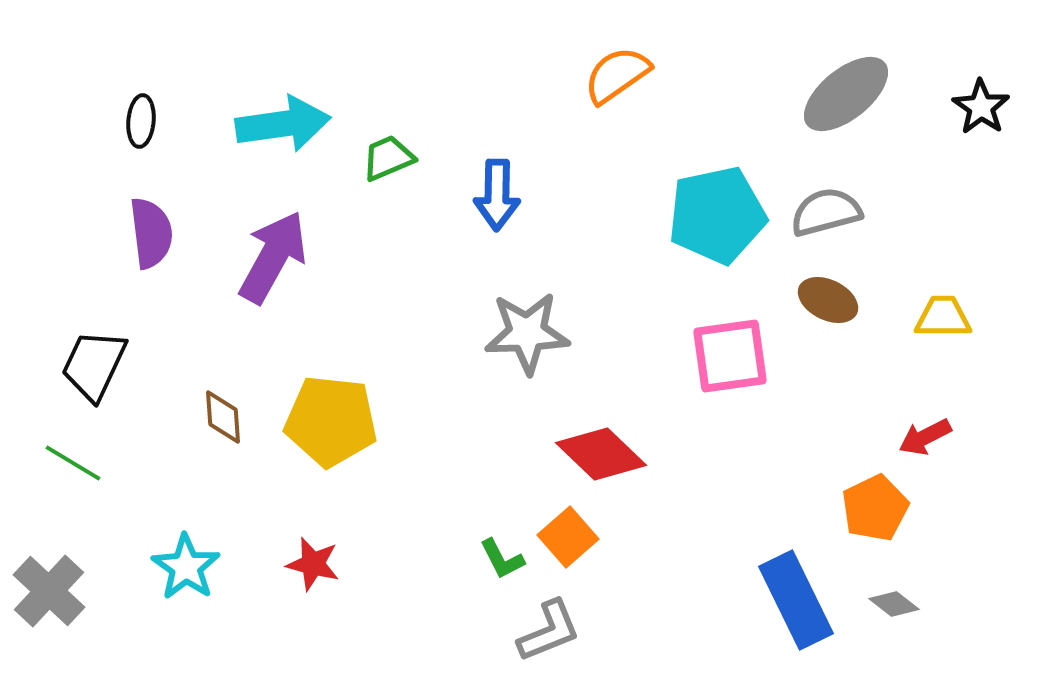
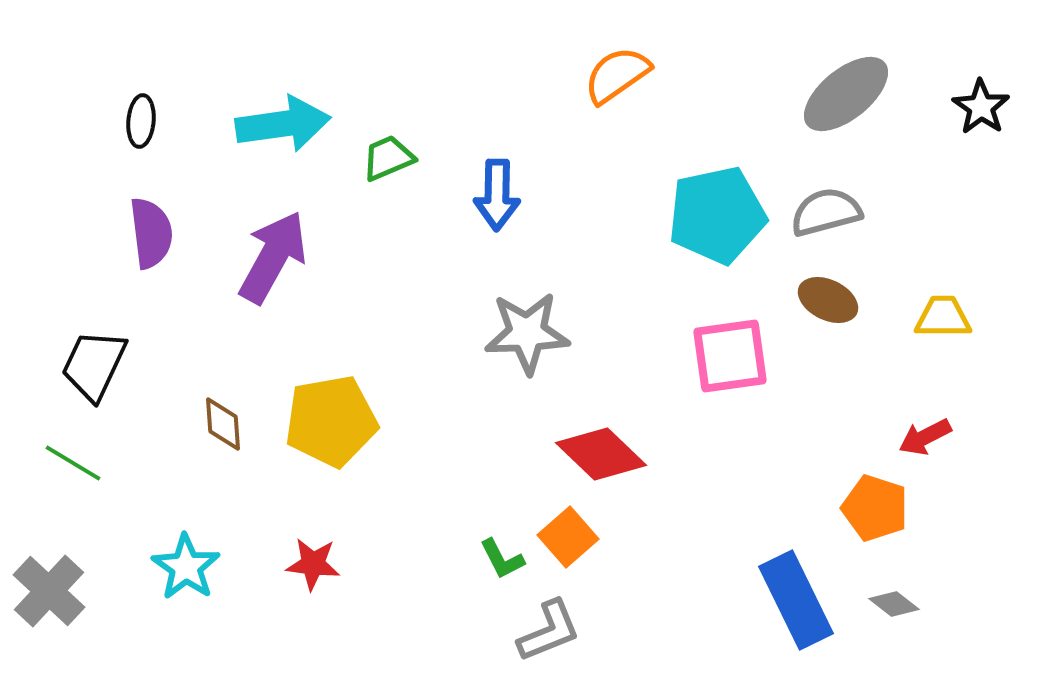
brown diamond: moved 7 px down
yellow pentagon: rotated 16 degrees counterclockwise
orange pentagon: rotated 28 degrees counterclockwise
red star: rotated 8 degrees counterclockwise
